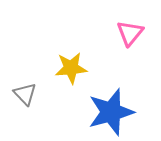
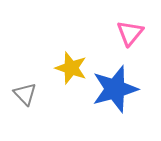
yellow star: rotated 24 degrees clockwise
blue star: moved 4 px right, 23 px up
